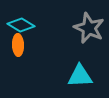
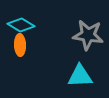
gray star: moved 1 px left, 7 px down; rotated 16 degrees counterclockwise
orange ellipse: moved 2 px right
